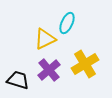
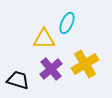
yellow triangle: moved 1 px left; rotated 25 degrees clockwise
purple cross: moved 2 px right, 1 px up
